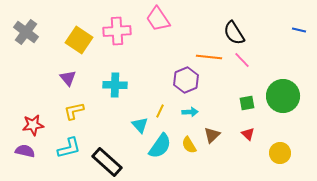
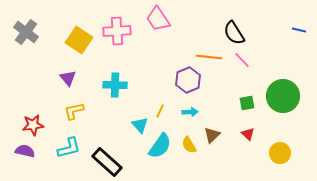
purple hexagon: moved 2 px right
